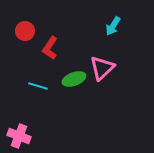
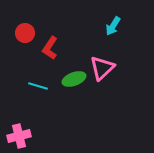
red circle: moved 2 px down
pink cross: rotated 35 degrees counterclockwise
